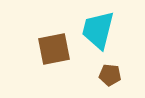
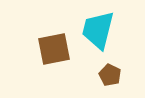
brown pentagon: rotated 20 degrees clockwise
